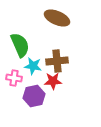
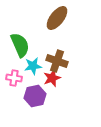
brown ellipse: rotated 75 degrees counterclockwise
brown cross: rotated 25 degrees clockwise
cyan star: rotated 18 degrees counterclockwise
red star: moved 1 px left, 3 px up; rotated 18 degrees counterclockwise
purple hexagon: moved 1 px right
